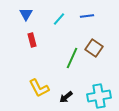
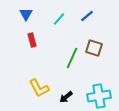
blue line: rotated 32 degrees counterclockwise
brown square: rotated 18 degrees counterclockwise
